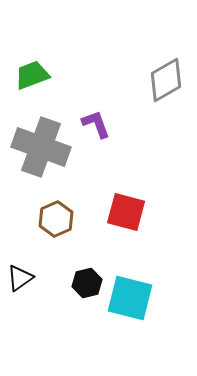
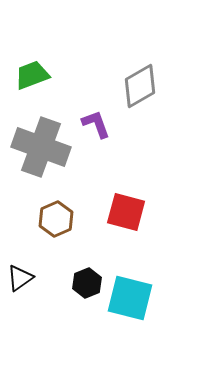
gray diamond: moved 26 px left, 6 px down
black hexagon: rotated 8 degrees counterclockwise
